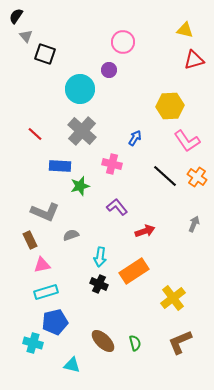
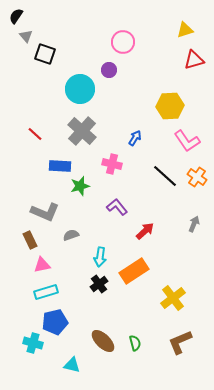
yellow triangle: rotated 30 degrees counterclockwise
red arrow: rotated 24 degrees counterclockwise
black cross: rotated 30 degrees clockwise
